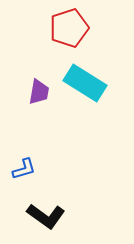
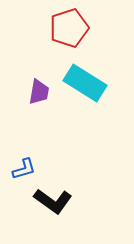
black L-shape: moved 7 px right, 15 px up
